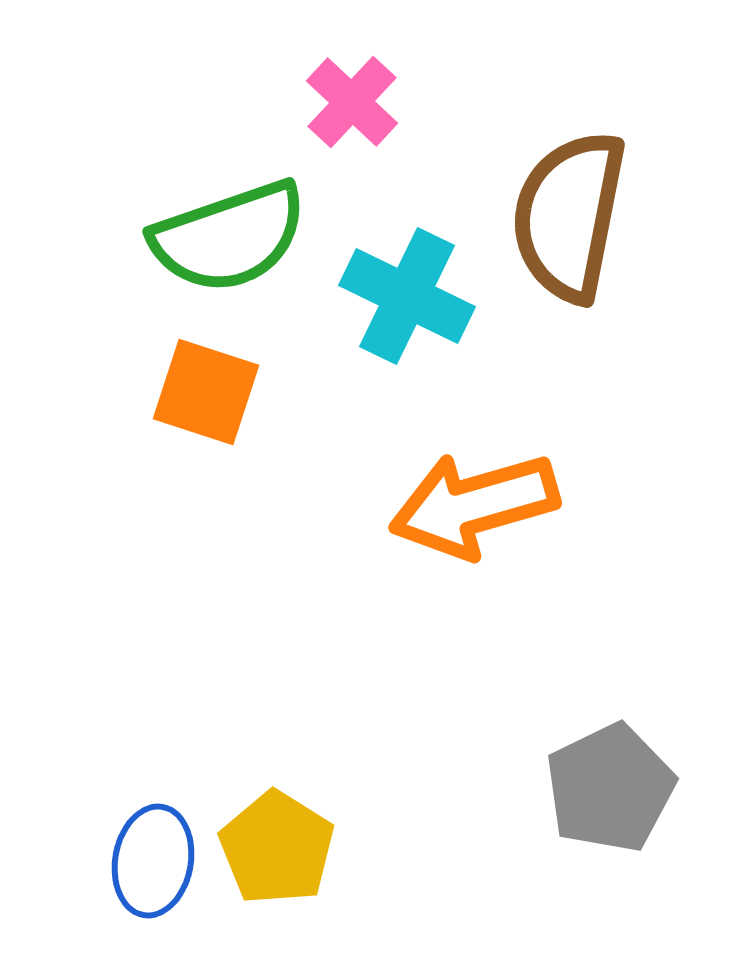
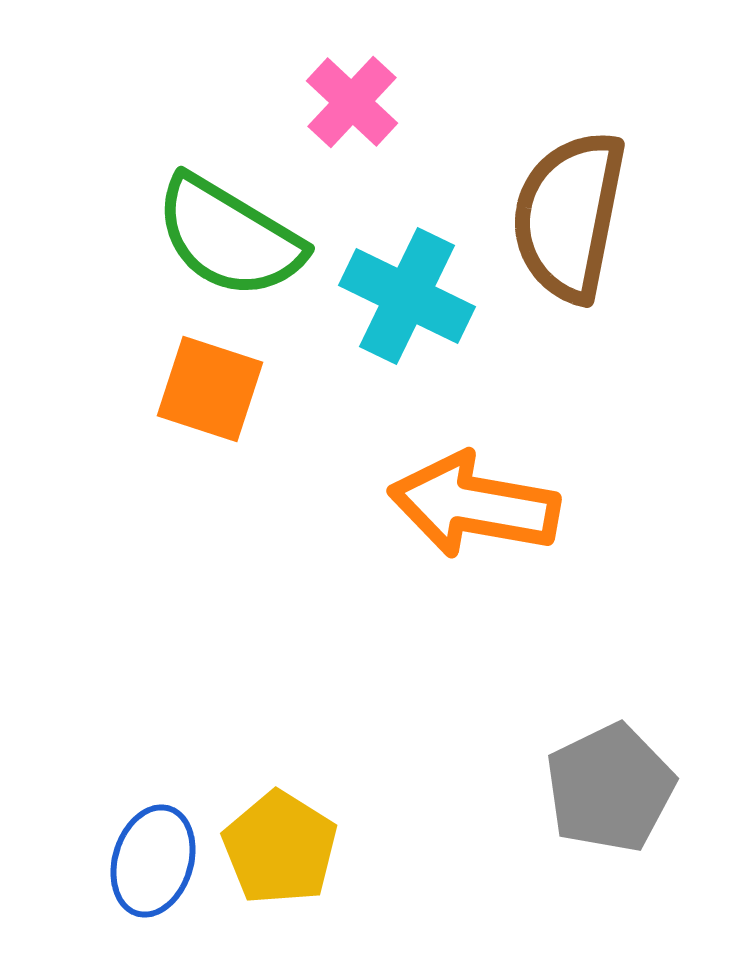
green semicircle: rotated 50 degrees clockwise
orange square: moved 4 px right, 3 px up
orange arrow: rotated 26 degrees clockwise
yellow pentagon: moved 3 px right
blue ellipse: rotated 7 degrees clockwise
